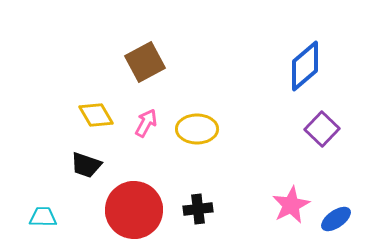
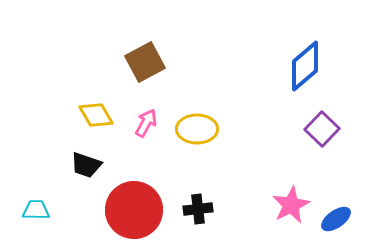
cyan trapezoid: moved 7 px left, 7 px up
